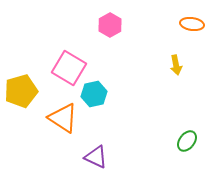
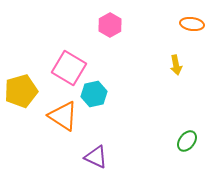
orange triangle: moved 2 px up
